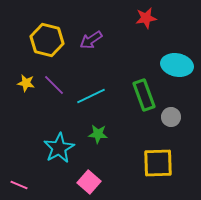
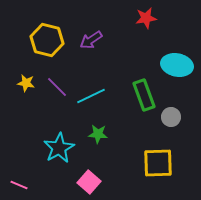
purple line: moved 3 px right, 2 px down
